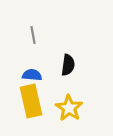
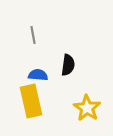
blue semicircle: moved 6 px right
yellow star: moved 18 px right
